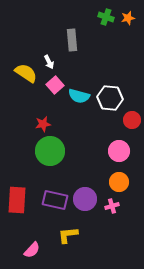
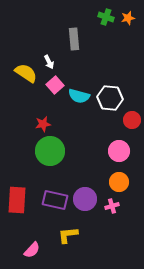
gray rectangle: moved 2 px right, 1 px up
